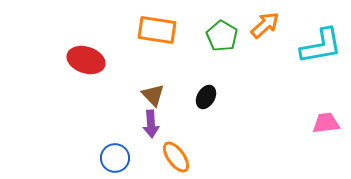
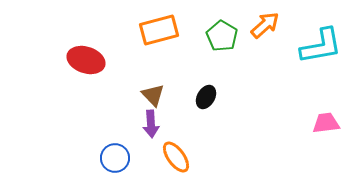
orange rectangle: moved 2 px right; rotated 24 degrees counterclockwise
